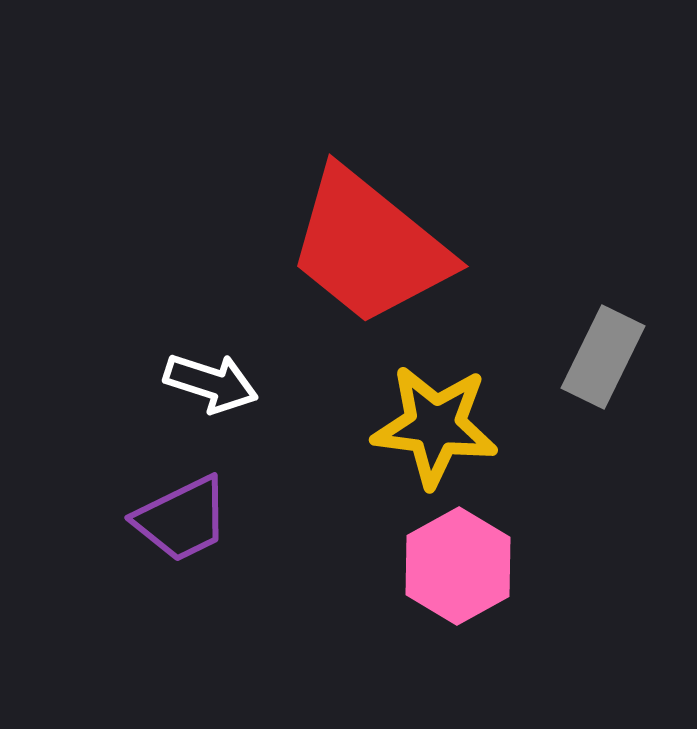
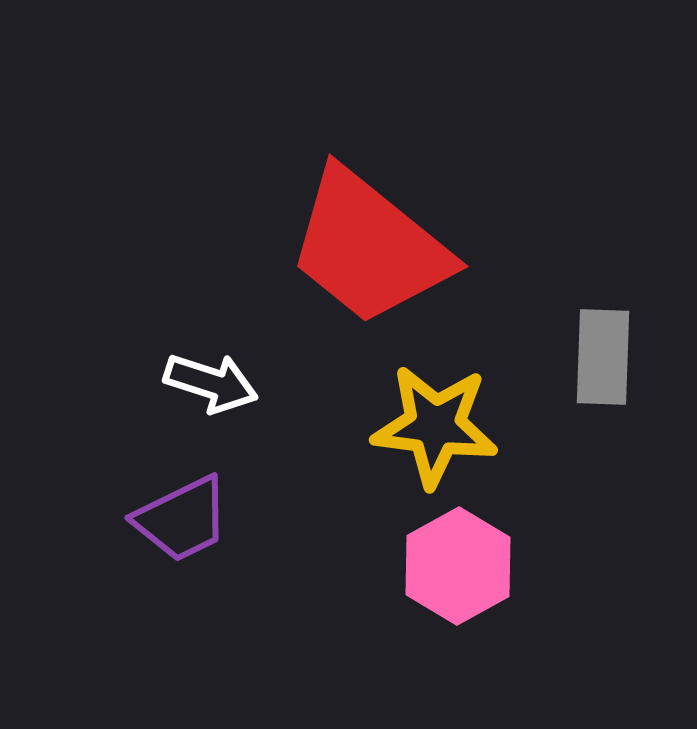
gray rectangle: rotated 24 degrees counterclockwise
